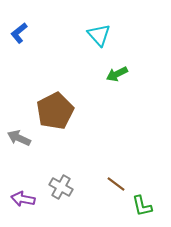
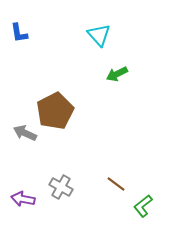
blue L-shape: rotated 60 degrees counterclockwise
gray arrow: moved 6 px right, 5 px up
green L-shape: moved 1 px right; rotated 65 degrees clockwise
